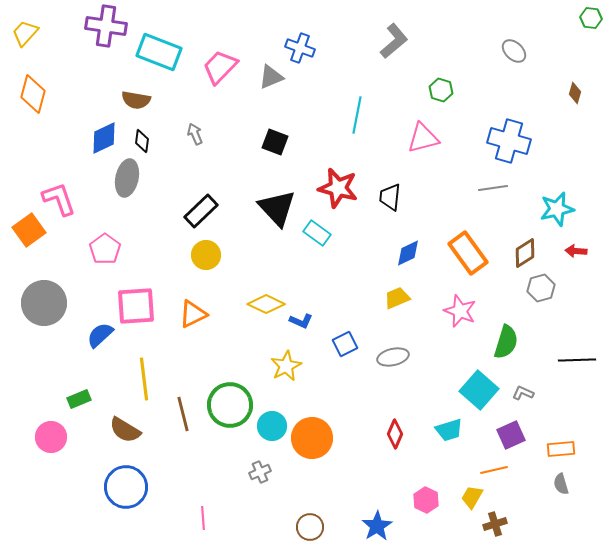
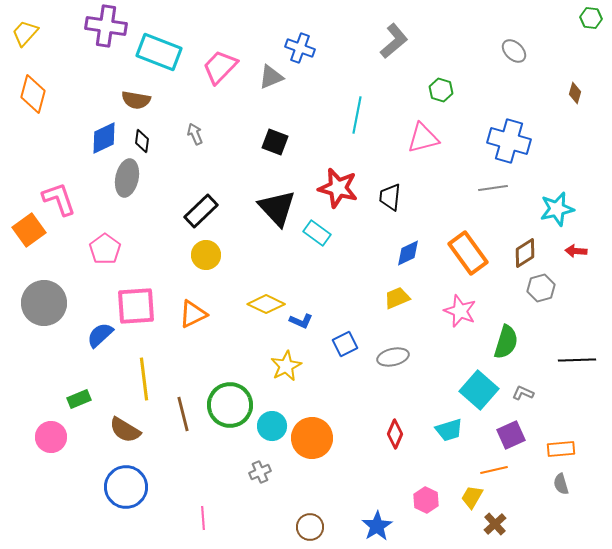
brown cross at (495, 524): rotated 25 degrees counterclockwise
